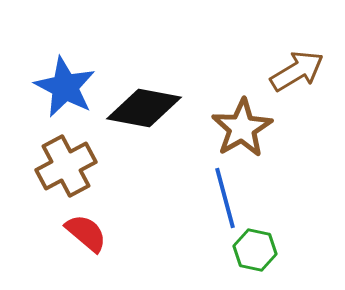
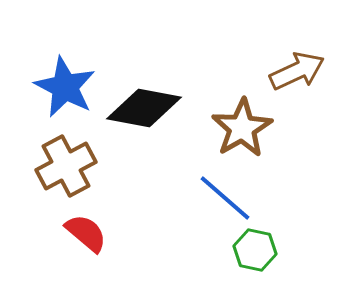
brown arrow: rotated 6 degrees clockwise
blue line: rotated 34 degrees counterclockwise
